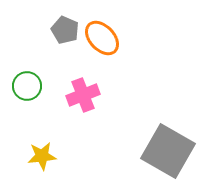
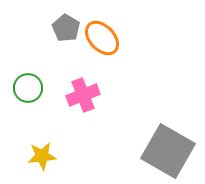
gray pentagon: moved 1 px right, 2 px up; rotated 8 degrees clockwise
green circle: moved 1 px right, 2 px down
